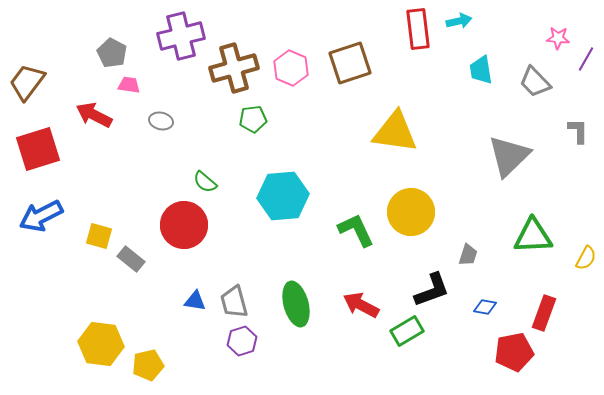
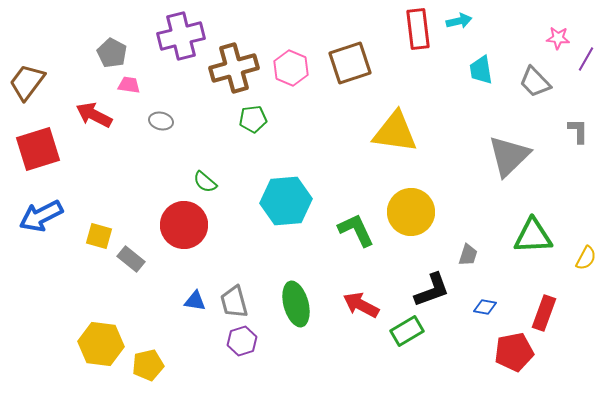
cyan hexagon at (283, 196): moved 3 px right, 5 px down
